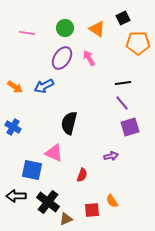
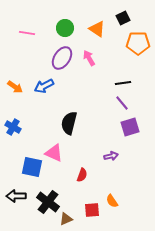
blue square: moved 3 px up
